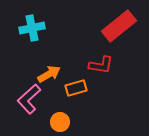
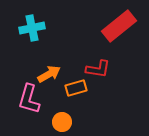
red L-shape: moved 3 px left, 4 px down
pink L-shape: rotated 32 degrees counterclockwise
orange circle: moved 2 px right
